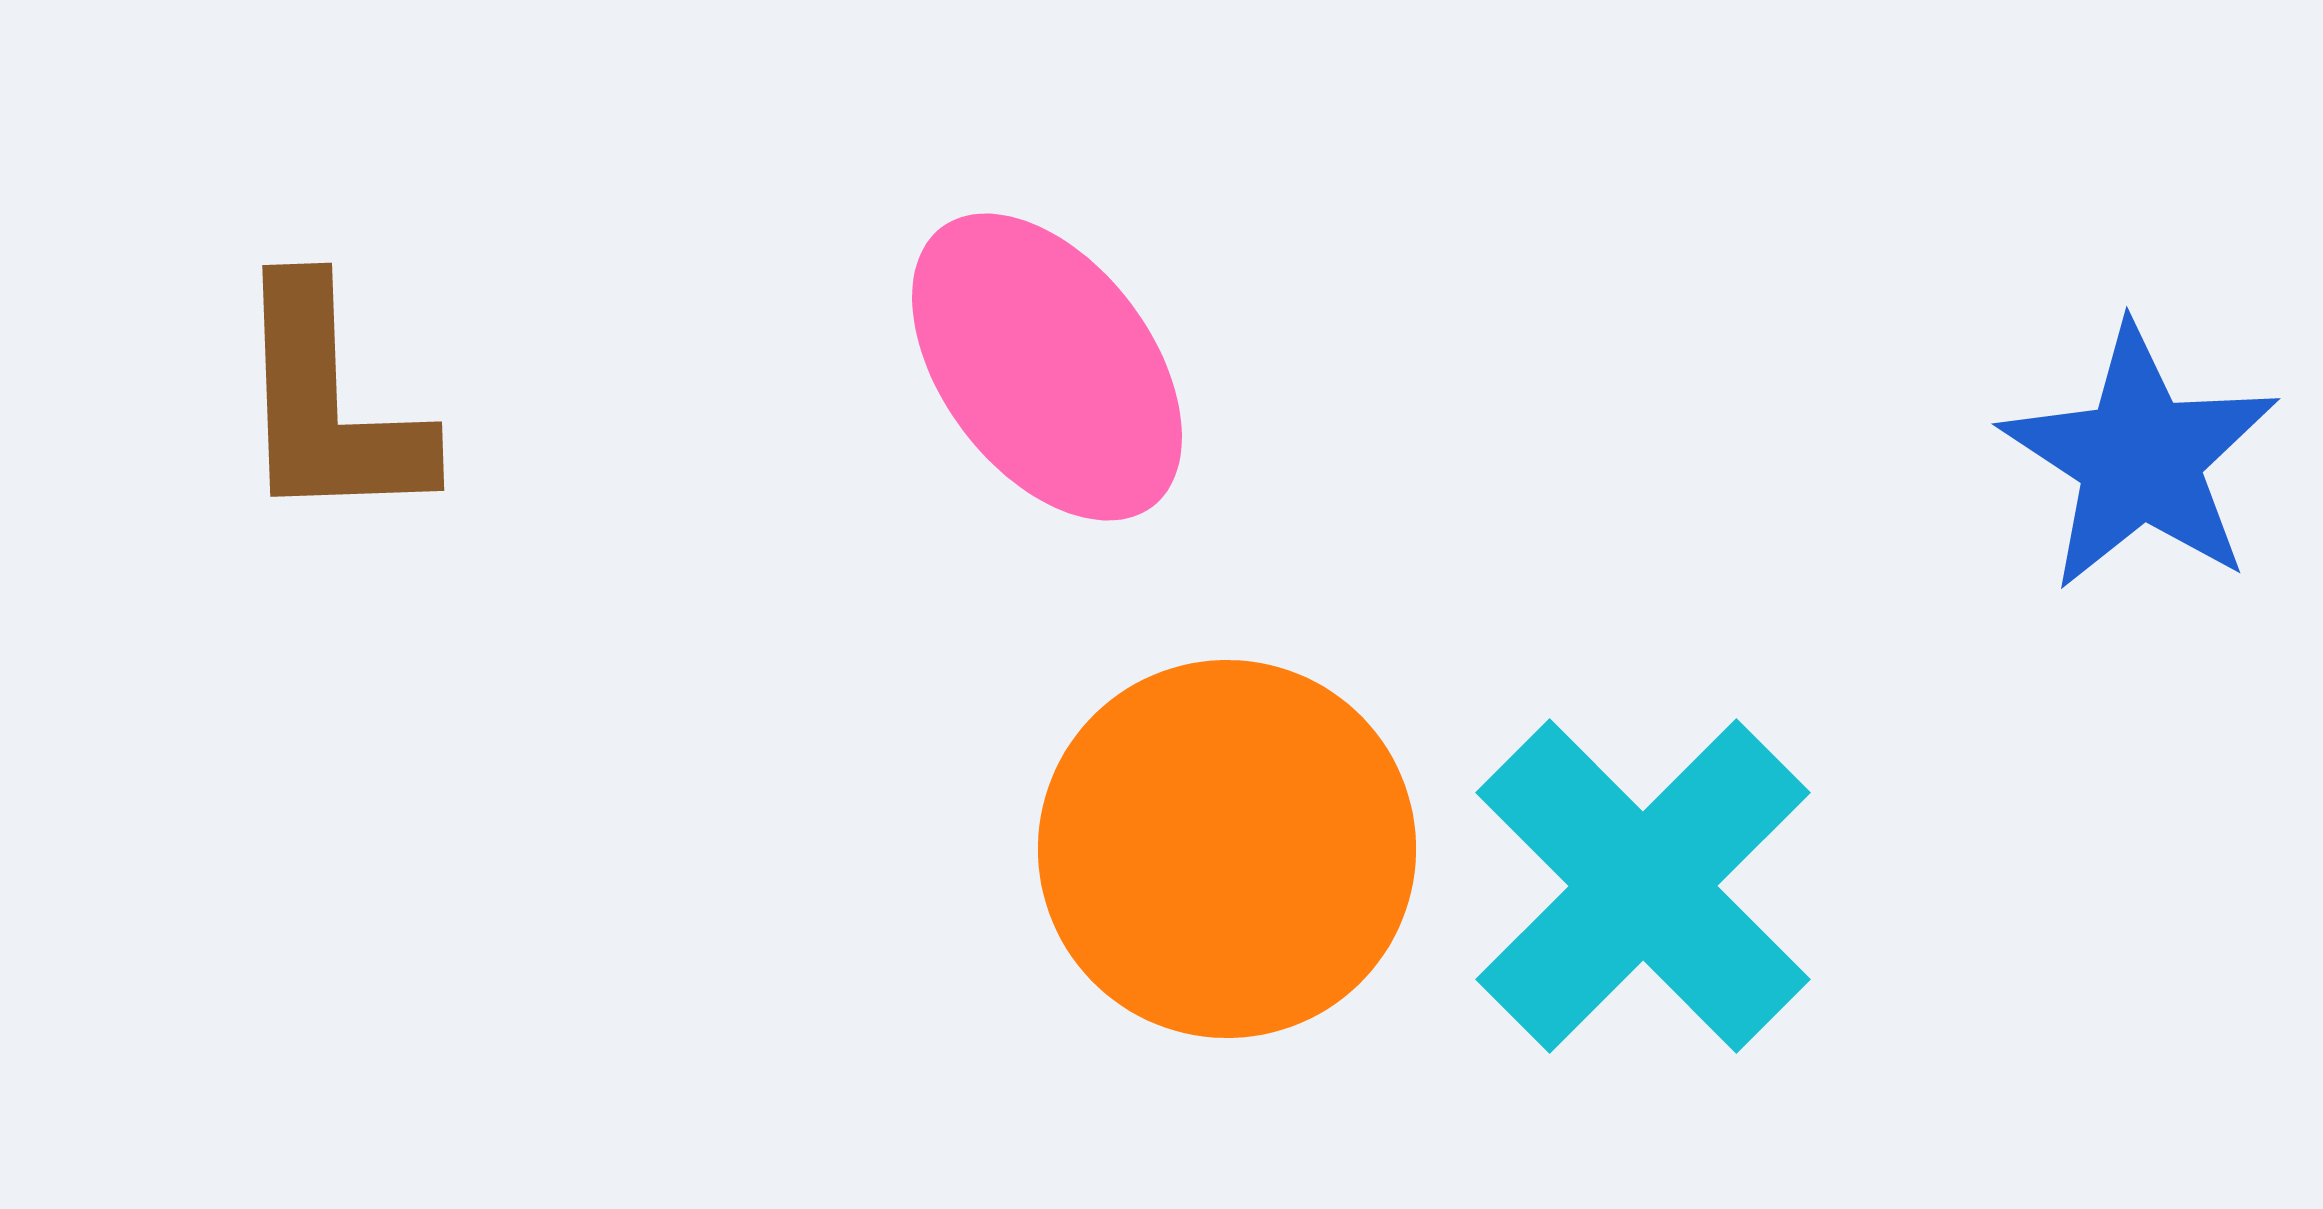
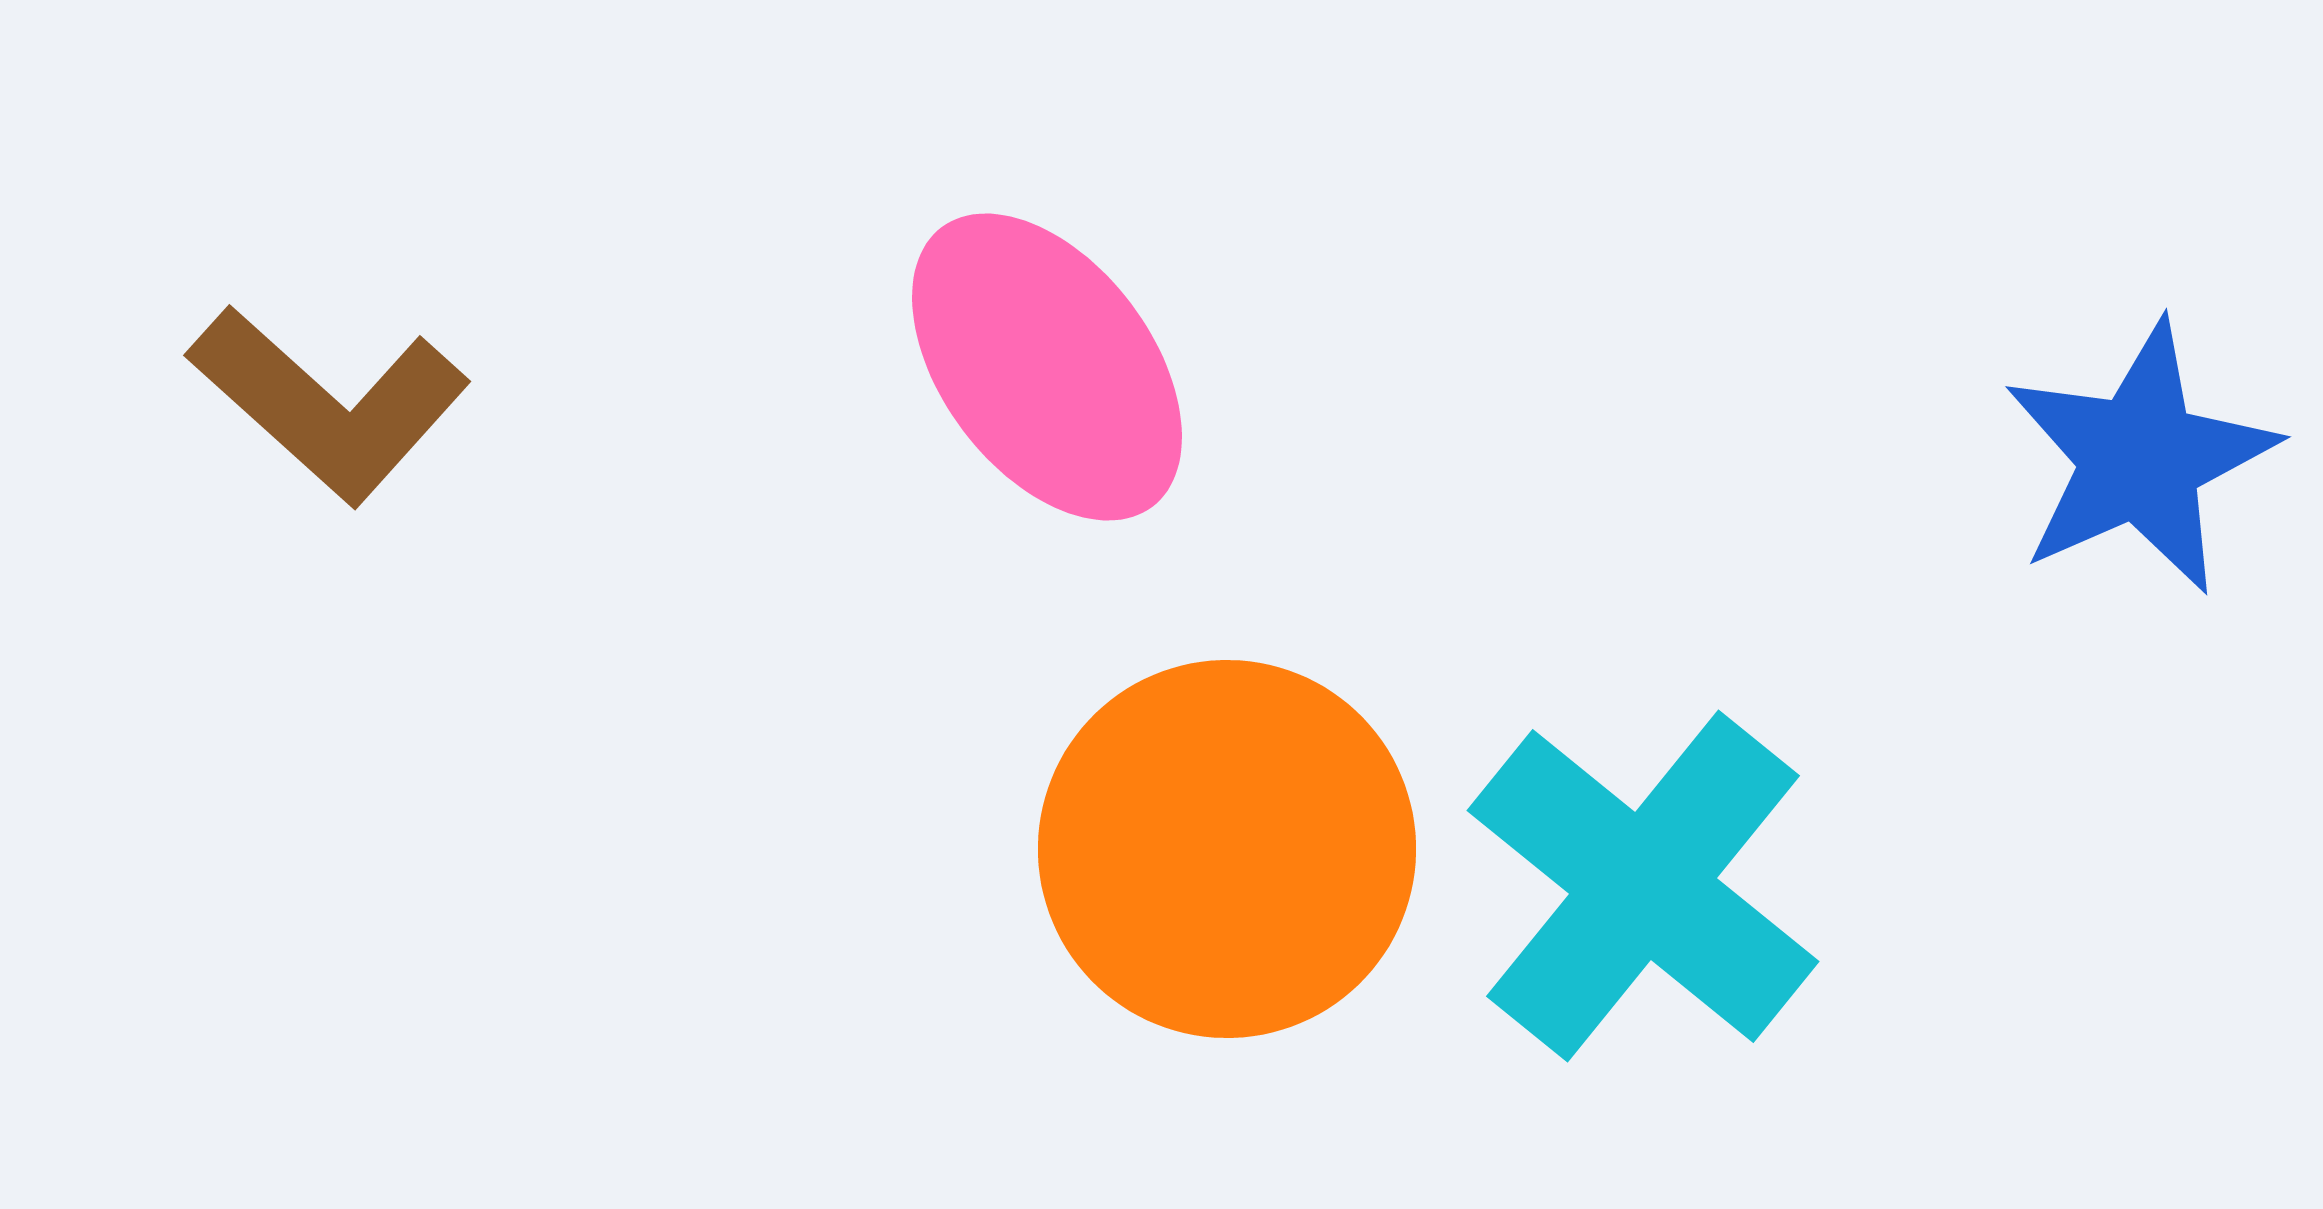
brown L-shape: rotated 46 degrees counterclockwise
blue star: rotated 15 degrees clockwise
cyan cross: rotated 6 degrees counterclockwise
